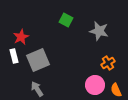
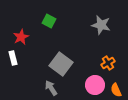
green square: moved 17 px left, 1 px down
gray star: moved 2 px right, 6 px up
white rectangle: moved 1 px left, 2 px down
gray square: moved 23 px right, 4 px down; rotated 30 degrees counterclockwise
gray arrow: moved 14 px right, 1 px up
